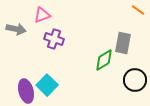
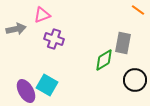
gray arrow: rotated 24 degrees counterclockwise
cyan square: rotated 15 degrees counterclockwise
purple ellipse: rotated 15 degrees counterclockwise
